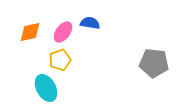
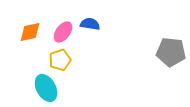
blue semicircle: moved 1 px down
gray pentagon: moved 17 px right, 11 px up
